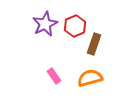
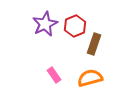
pink rectangle: moved 1 px up
